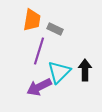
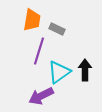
gray rectangle: moved 2 px right
cyan triangle: rotated 10 degrees clockwise
purple arrow: moved 2 px right, 9 px down
